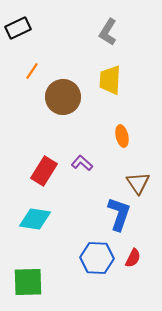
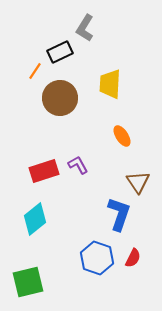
black rectangle: moved 42 px right, 24 px down
gray L-shape: moved 23 px left, 4 px up
orange line: moved 3 px right
yellow trapezoid: moved 4 px down
brown circle: moved 3 px left, 1 px down
orange ellipse: rotated 20 degrees counterclockwise
purple L-shape: moved 4 px left, 2 px down; rotated 20 degrees clockwise
red rectangle: rotated 40 degrees clockwise
brown triangle: moved 1 px up
cyan diamond: rotated 48 degrees counterclockwise
blue hexagon: rotated 16 degrees clockwise
green square: rotated 12 degrees counterclockwise
